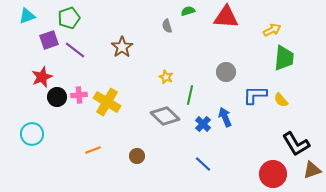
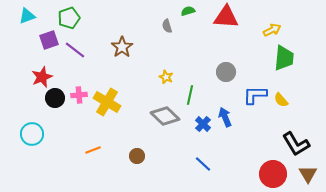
black circle: moved 2 px left, 1 px down
brown triangle: moved 4 px left, 4 px down; rotated 42 degrees counterclockwise
